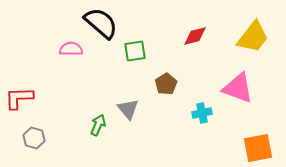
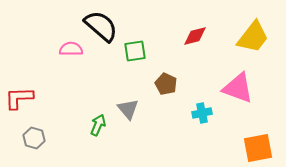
black semicircle: moved 3 px down
brown pentagon: rotated 15 degrees counterclockwise
